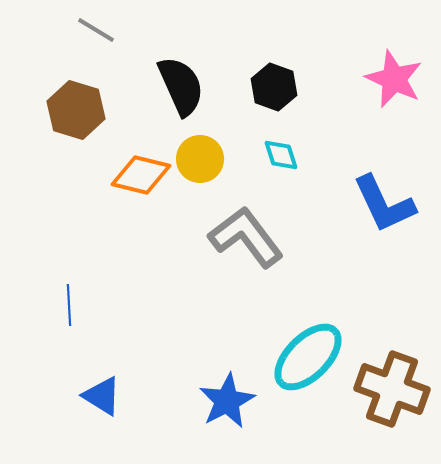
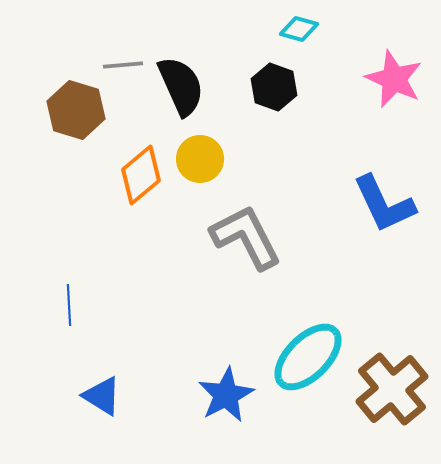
gray line: moved 27 px right, 35 px down; rotated 36 degrees counterclockwise
cyan diamond: moved 18 px right, 126 px up; rotated 57 degrees counterclockwise
orange diamond: rotated 54 degrees counterclockwise
gray L-shape: rotated 10 degrees clockwise
brown cross: rotated 30 degrees clockwise
blue star: moved 1 px left, 6 px up
